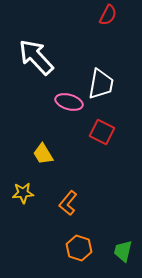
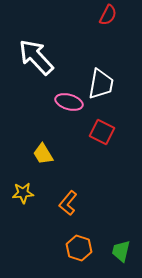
green trapezoid: moved 2 px left
